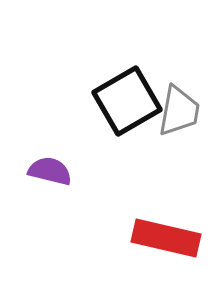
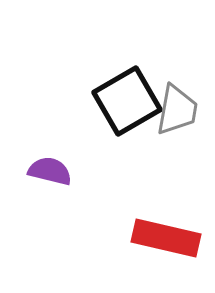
gray trapezoid: moved 2 px left, 1 px up
